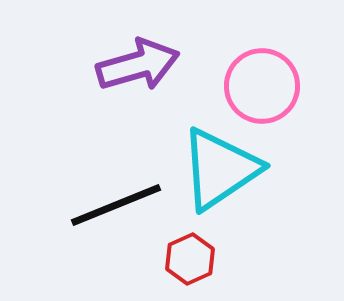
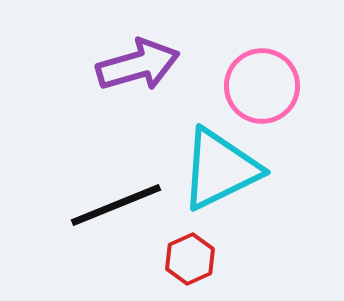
cyan triangle: rotated 8 degrees clockwise
